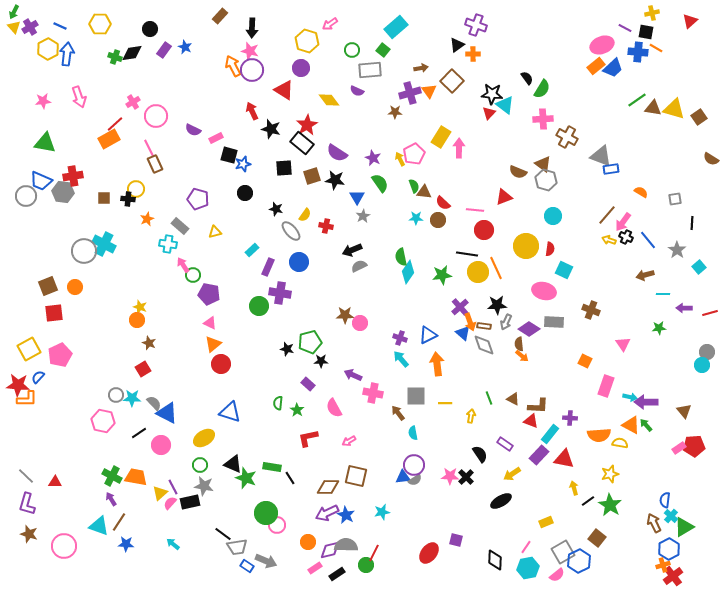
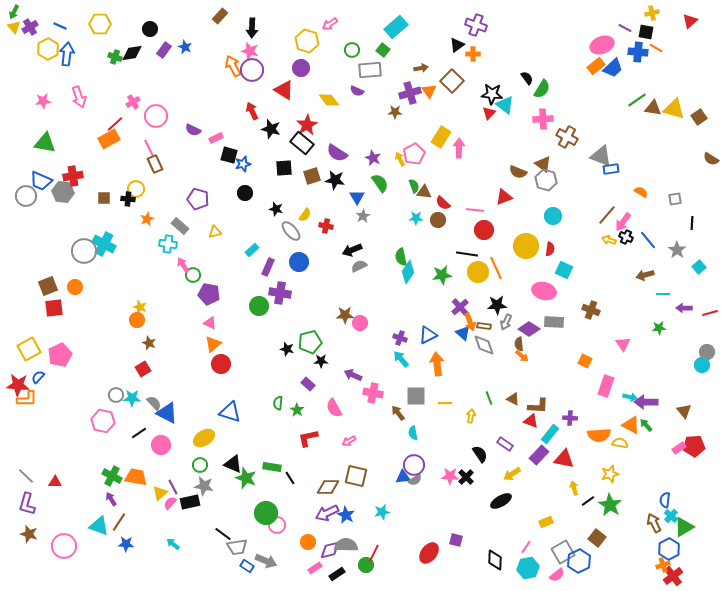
red square at (54, 313): moved 5 px up
